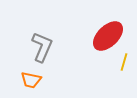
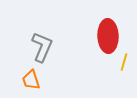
red ellipse: rotated 48 degrees counterclockwise
orange trapezoid: rotated 60 degrees clockwise
